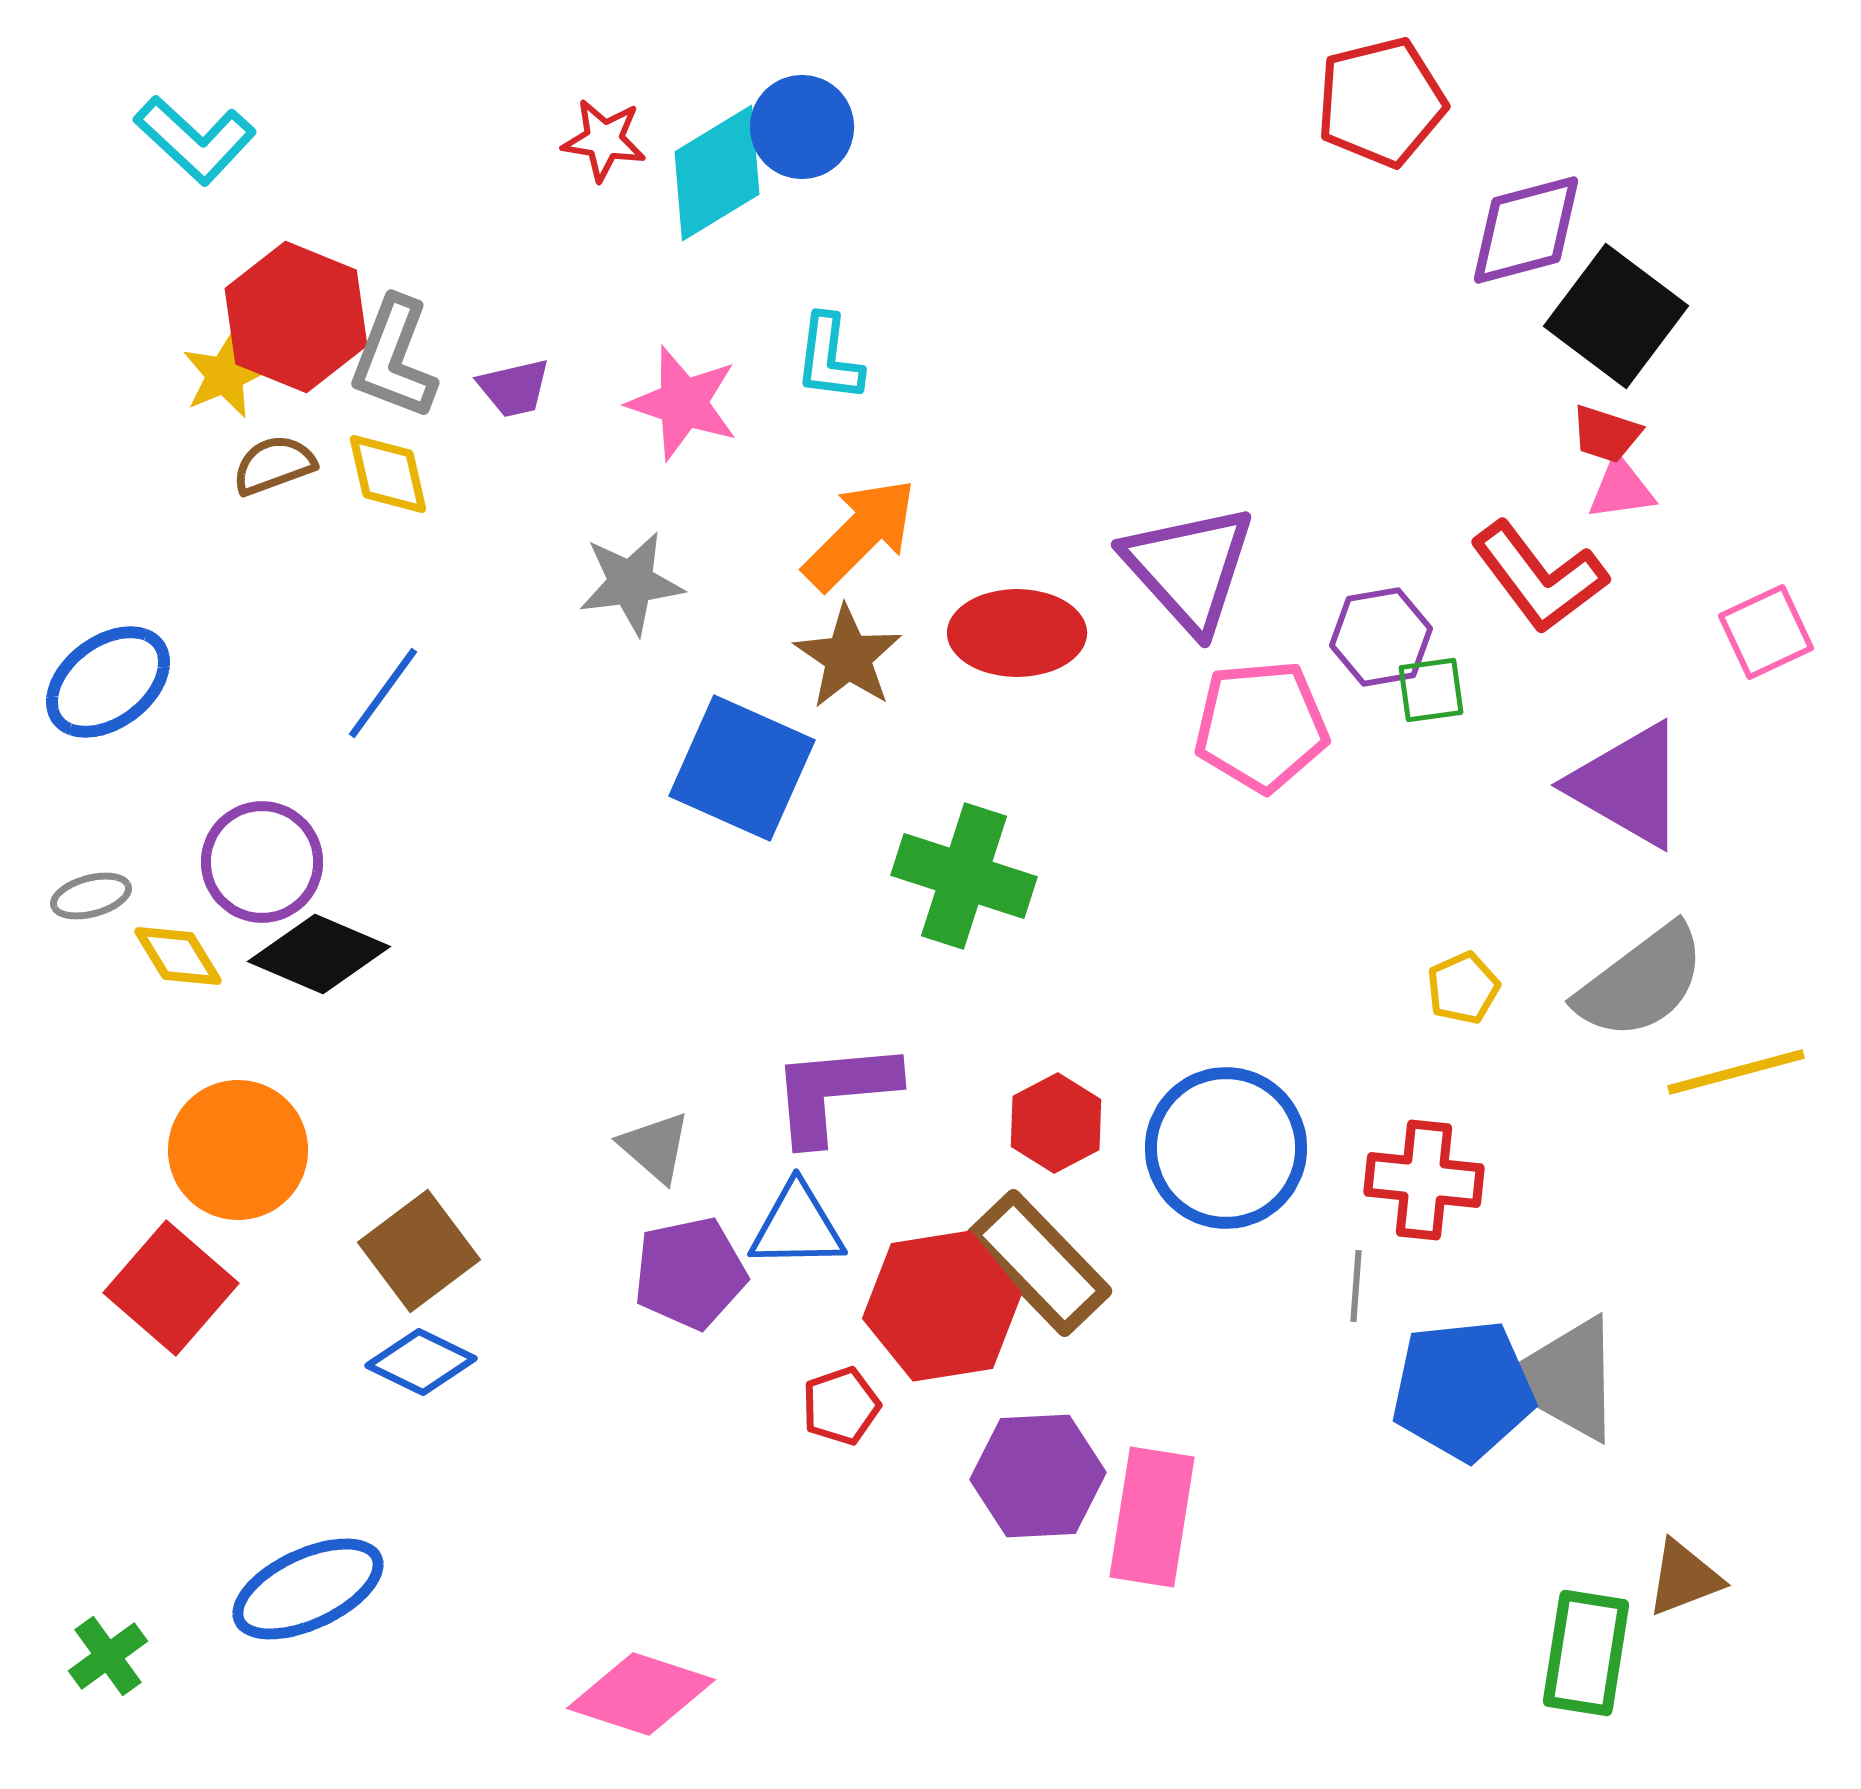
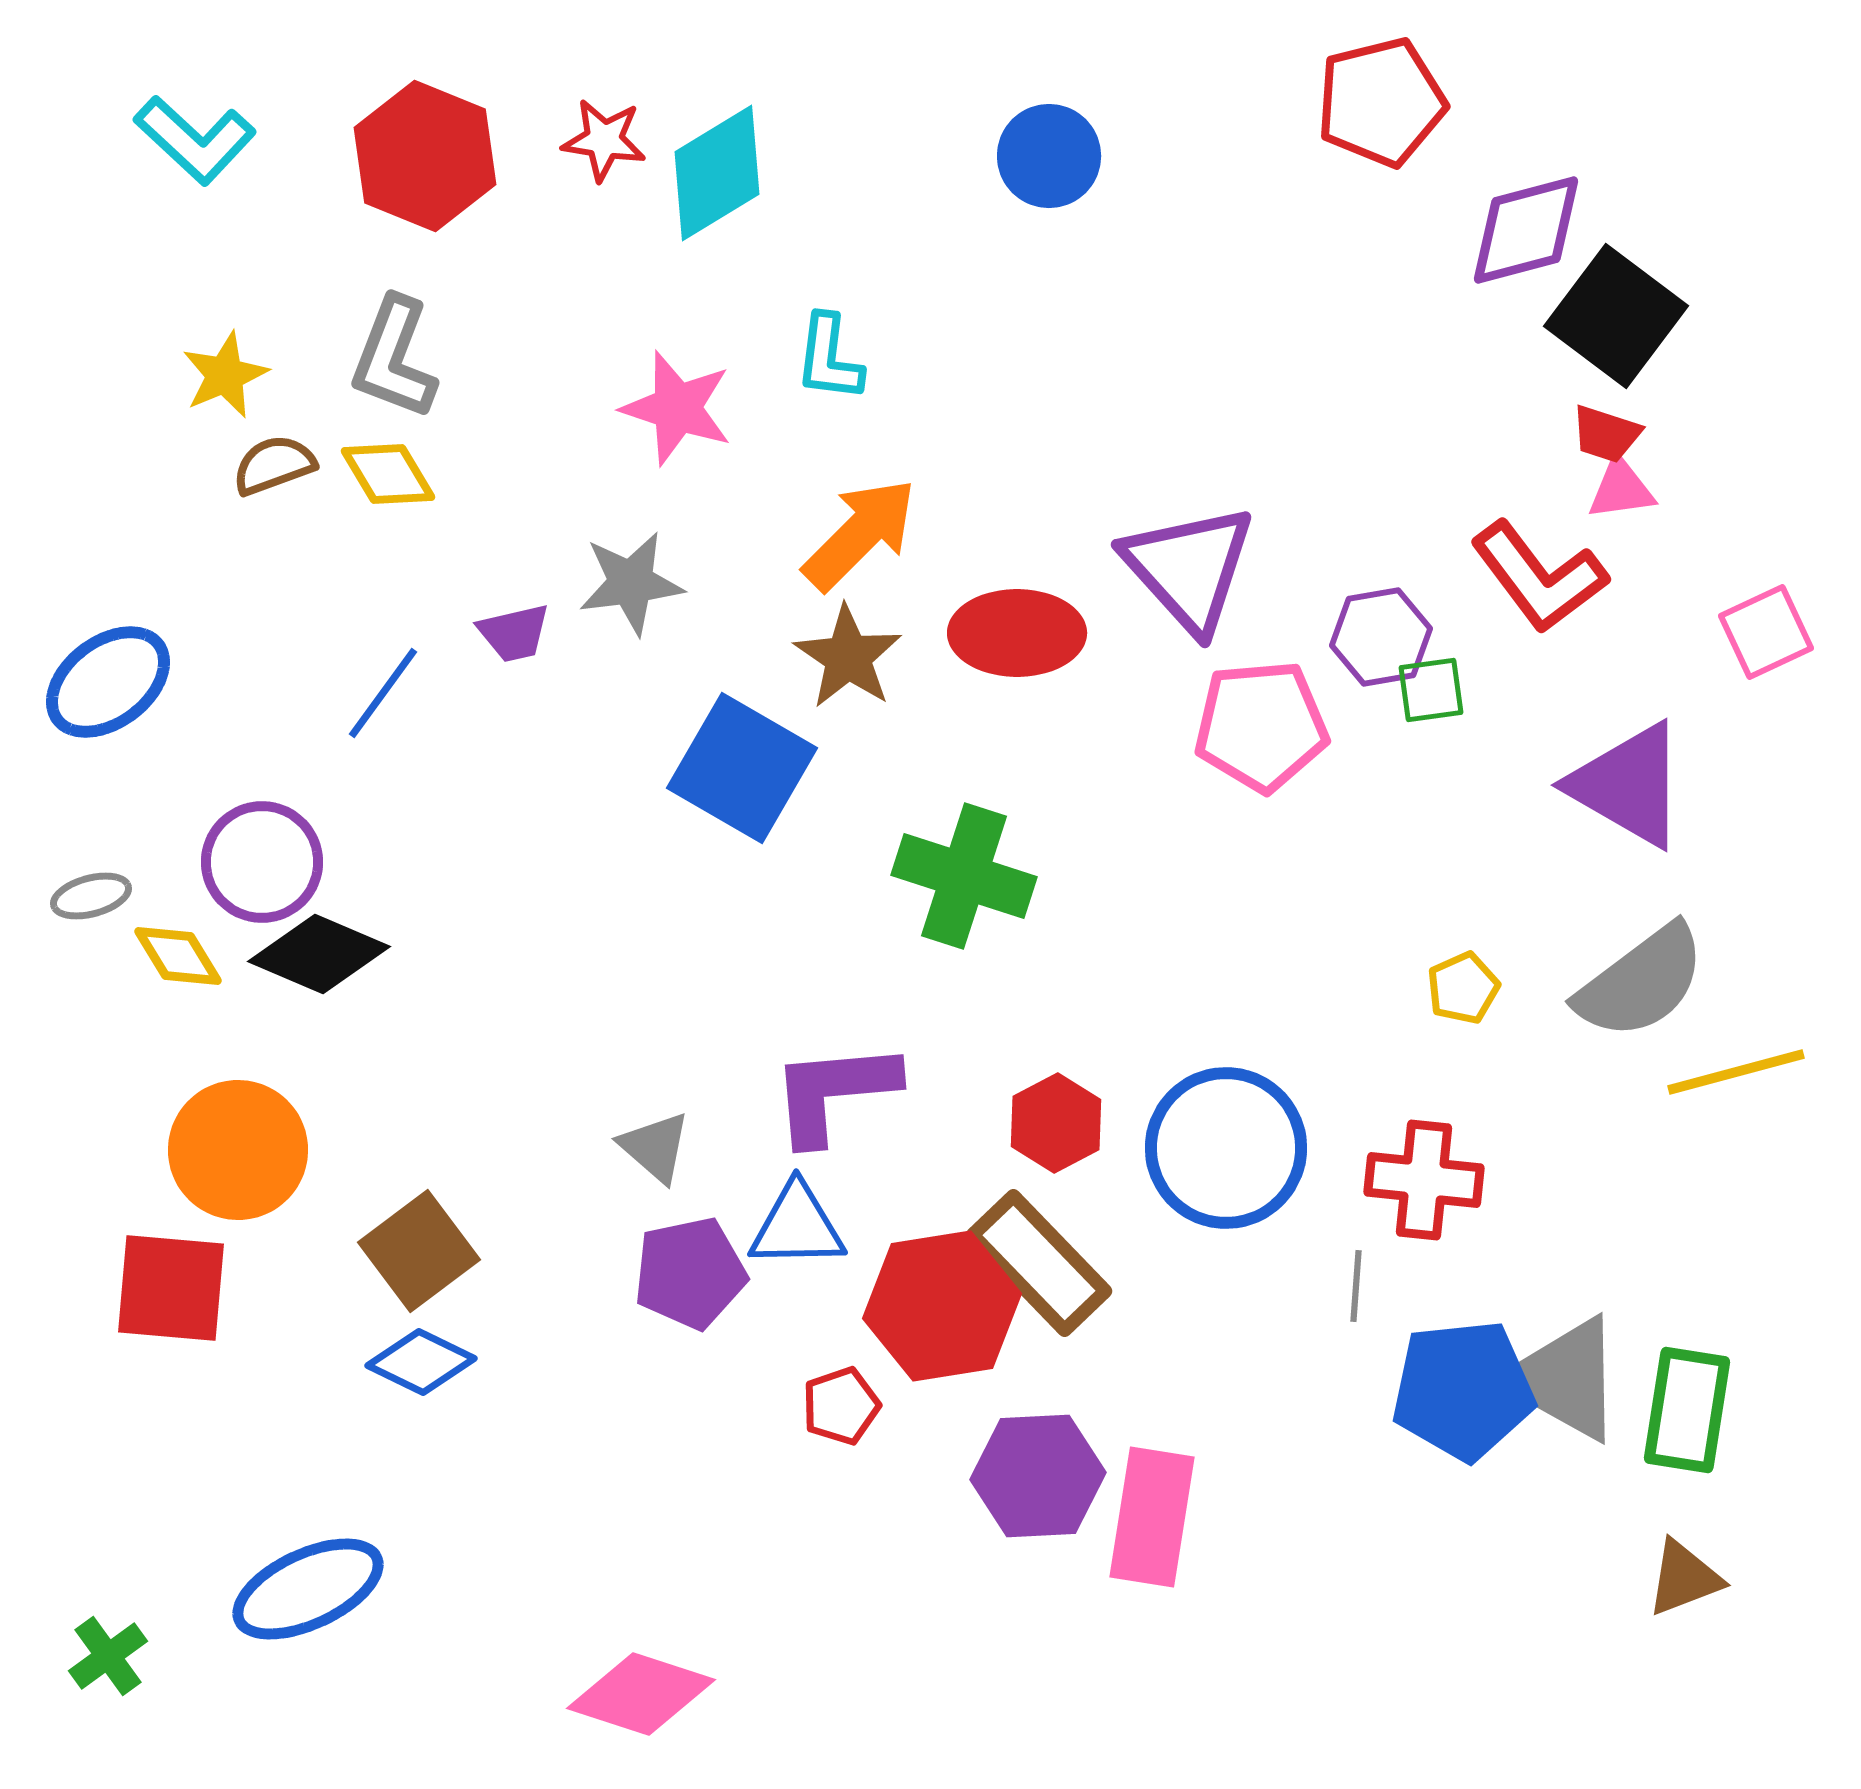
blue circle at (802, 127): moved 247 px right, 29 px down
red hexagon at (296, 317): moved 129 px right, 161 px up
purple trapezoid at (514, 388): moved 245 px down
pink star at (683, 403): moved 6 px left, 5 px down
yellow diamond at (388, 474): rotated 18 degrees counterclockwise
blue square at (742, 768): rotated 6 degrees clockwise
red square at (171, 1288): rotated 36 degrees counterclockwise
green rectangle at (1586, 1653): moved 101 px right, 243 px up
